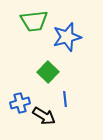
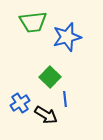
green trapezoid: moved 1 px left, 1 px down
green square: moved 2 px right, 5 px down
blue cross: rotated 18 degrees counterclockwise
black arrow: moved 2 px right, 1 px up
